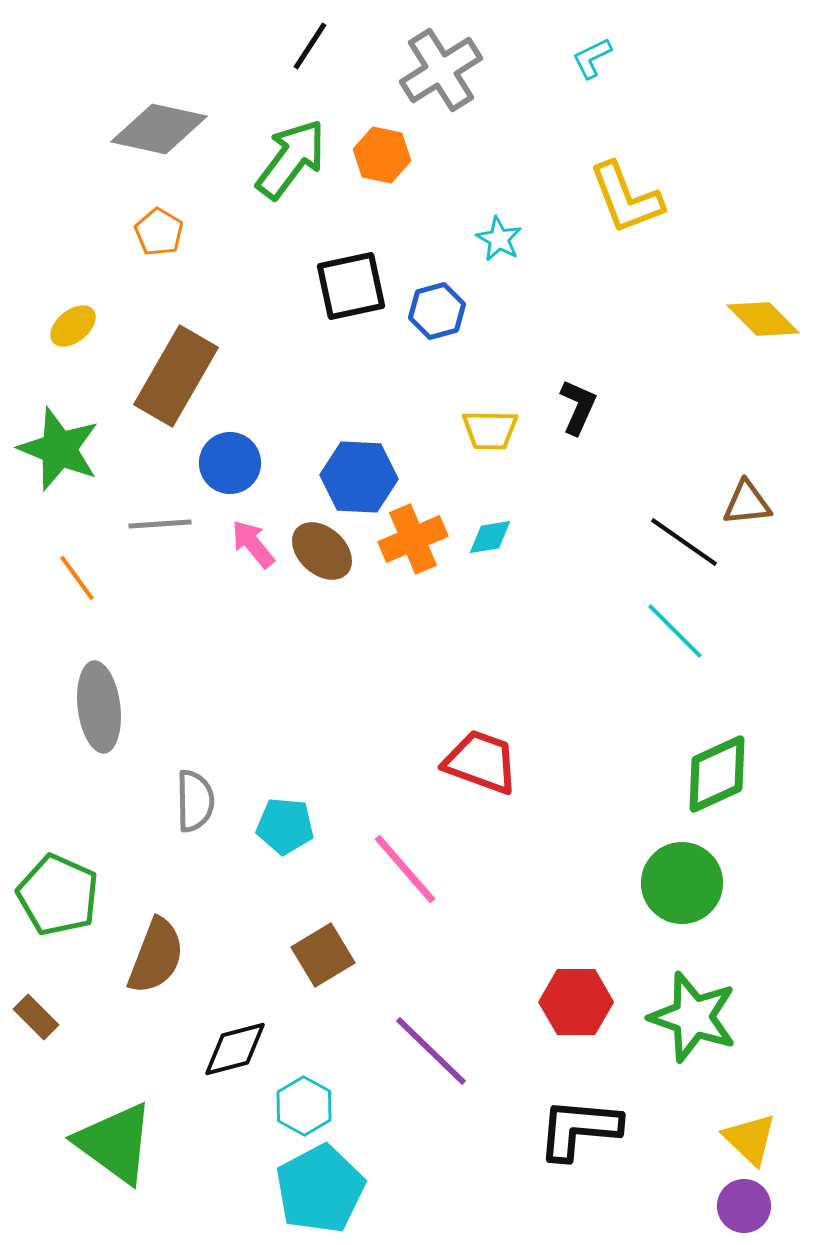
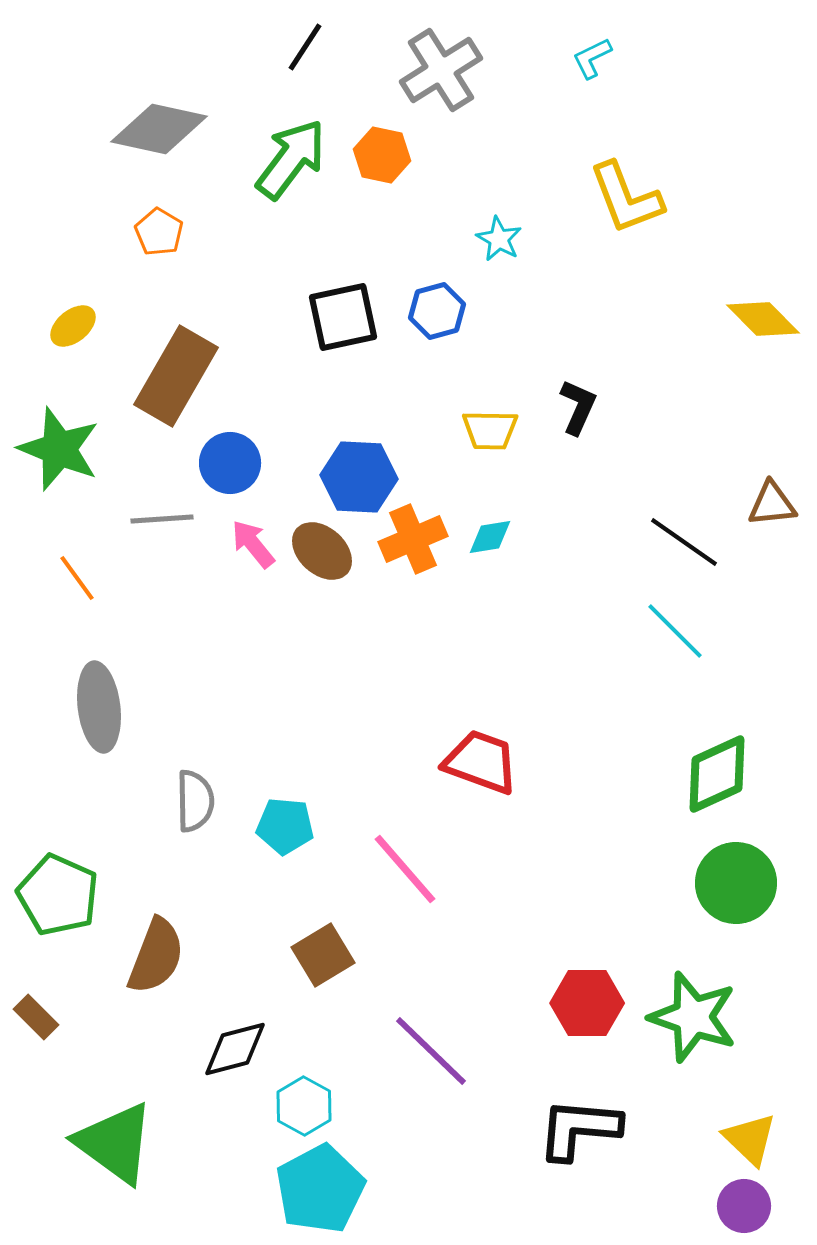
black line at (310, 46): moved 5 px left, 1 px down
black square at (351, 286): moved 8 px left, 31 px down
brown triangle at (747, 503): moved 25 px right, 1 px down
gray line at (160, 524): moved 2 px right, 5 px up
green circle at (682, 883): moved 54 px right
red hexagon at (576, 1002): moved 11 px right, 1 px down
